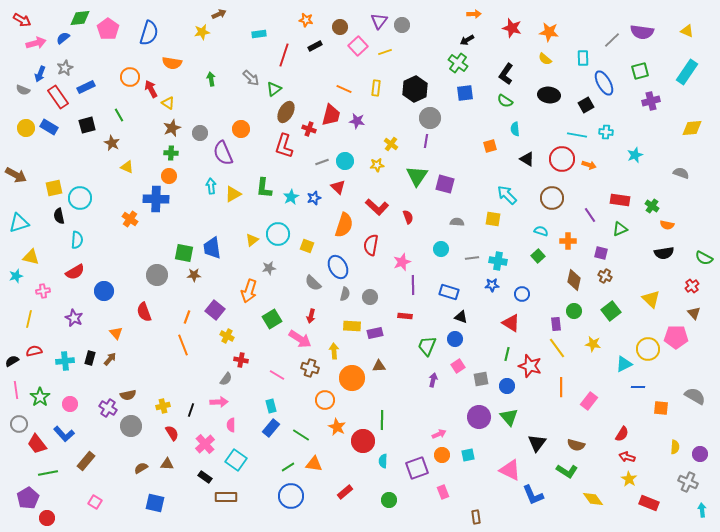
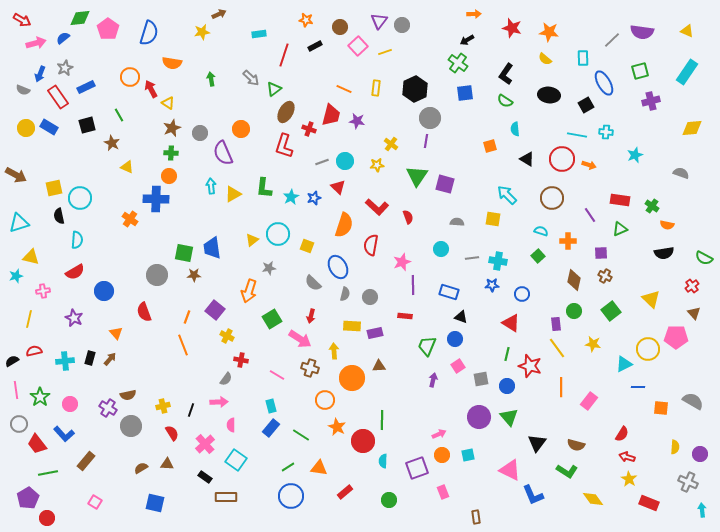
purple square at (601, 253): rotated 16 degrees counterclockwise
gray semicircle at (695, 396): moved 2 px left, 5 px down
orange triangle at (314, 464): moved 5 px right, 4 px down
